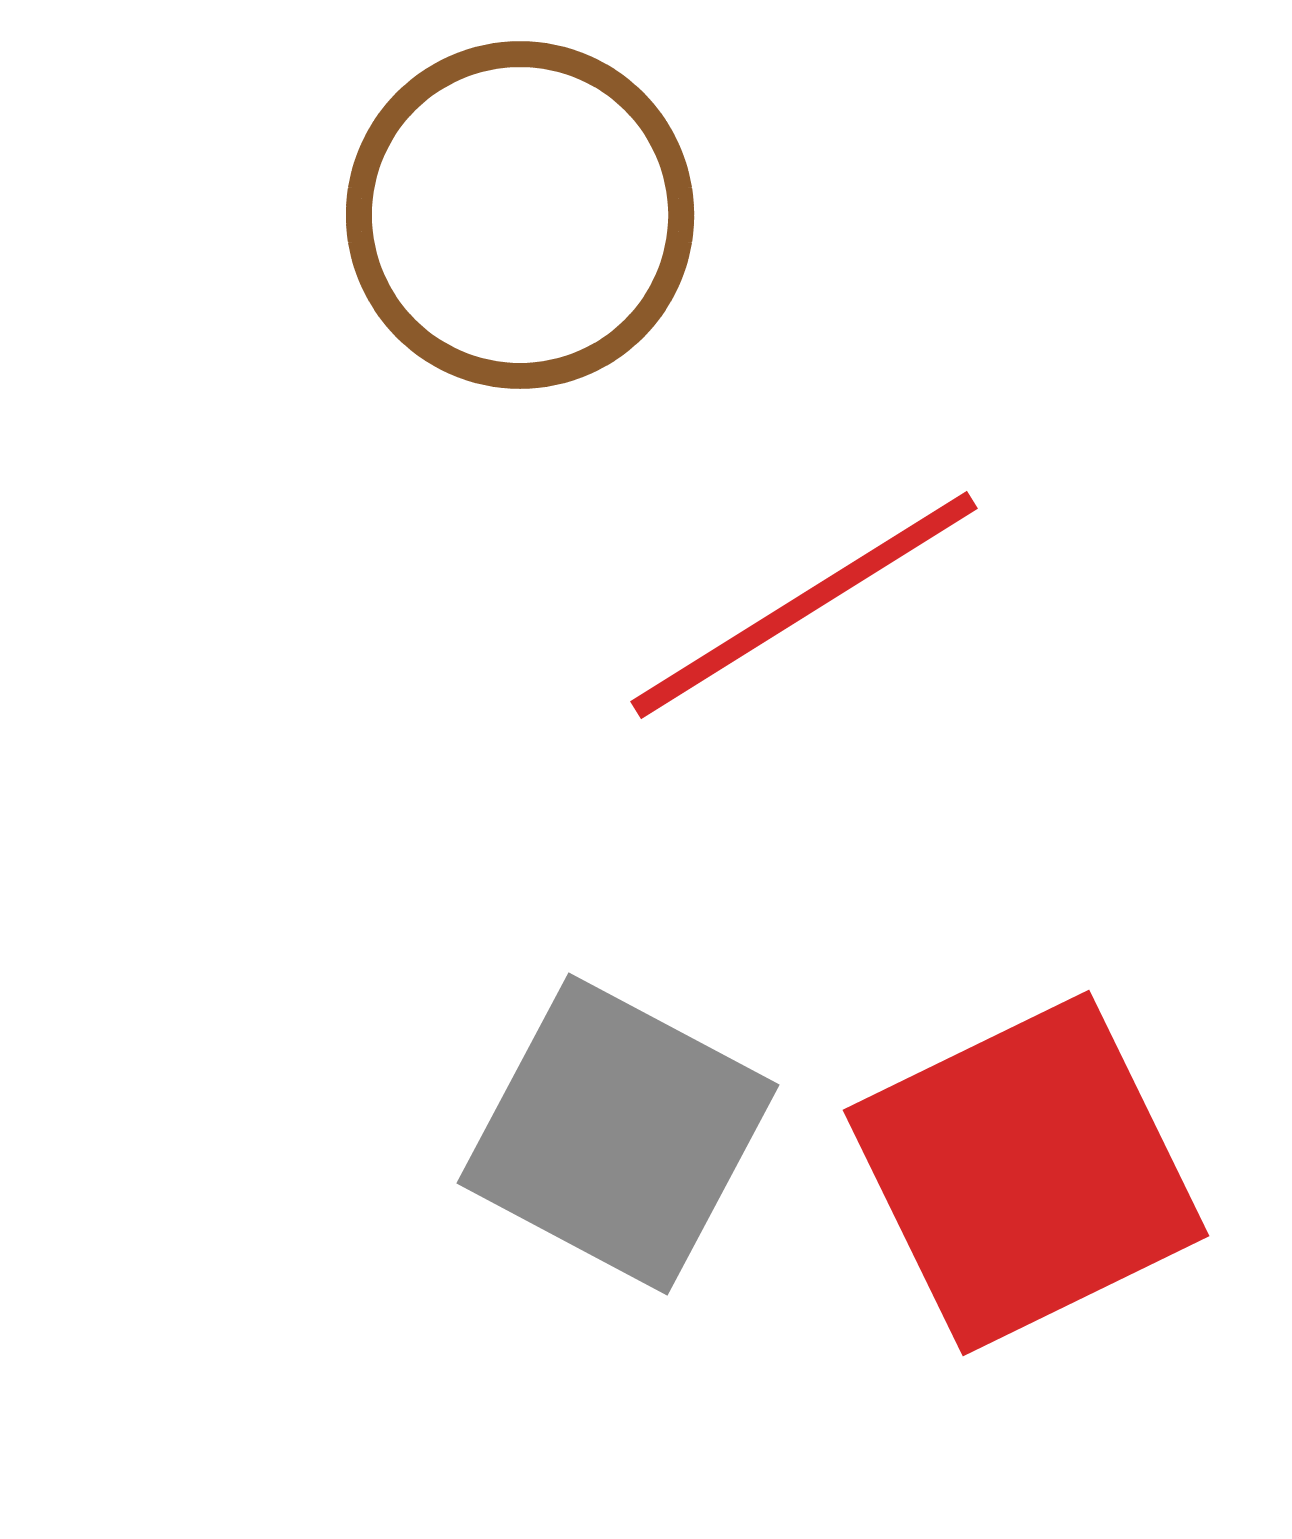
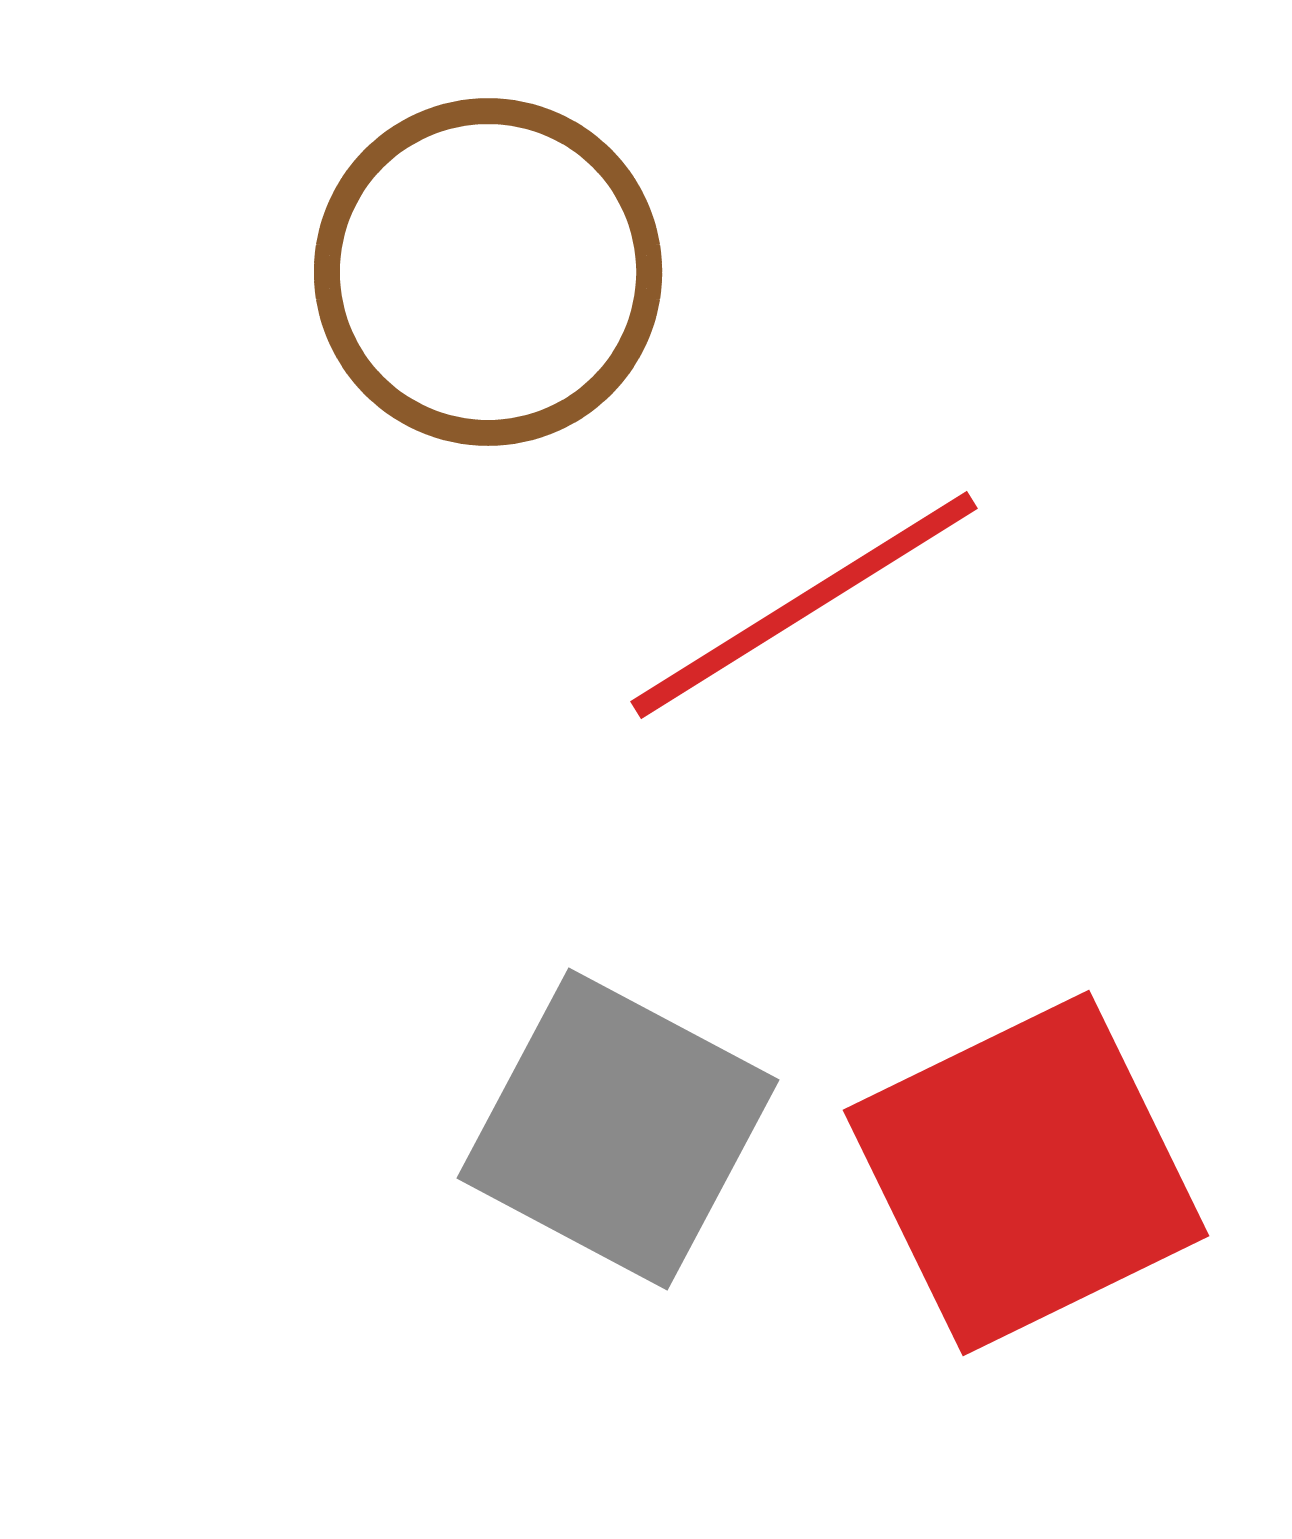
brown circle: moved 32 px left, 57 px down
gray square: moved 5 px up
